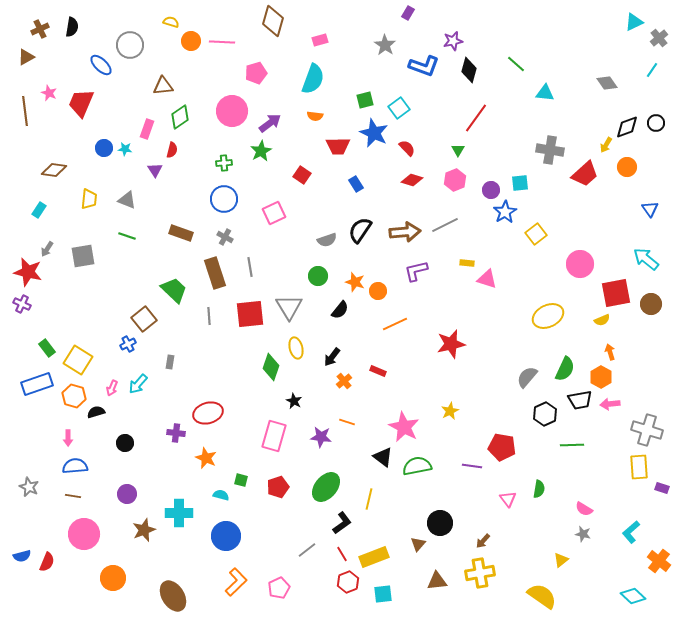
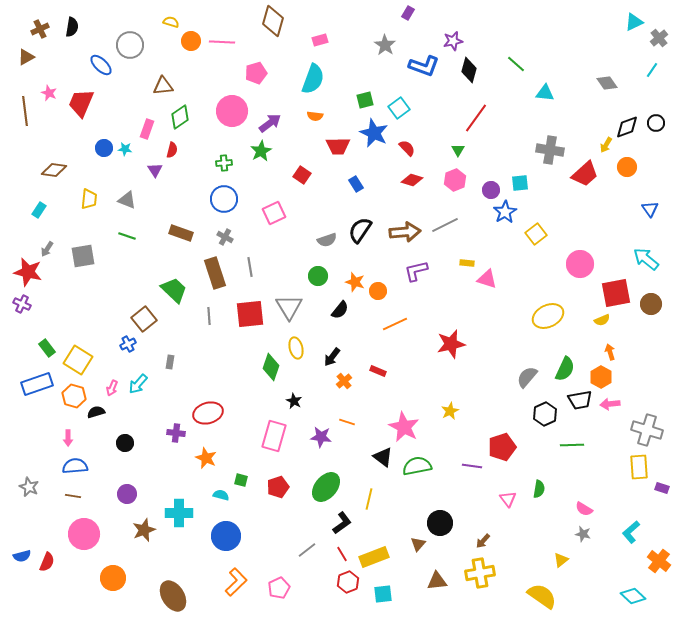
red pentagon at (502, 447): rotated 28 degrees counterclockwise
